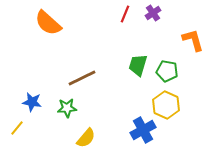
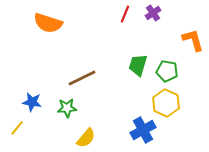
orange semicircle: rotated 24 degrees counterclockwise
yellow hexagon: moved 2 px up
